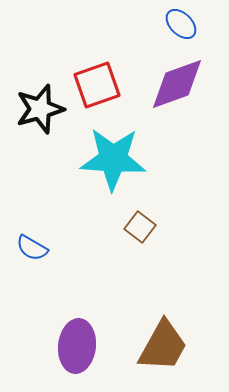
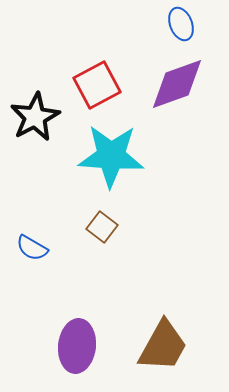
blue ellipse: rotated 24 degrees clockwise
red square: rotated 9 degrees counterclockwise
black star: moved 5 px left, 8 px down; rotated 12 degrees counterclockwise
cyan star: moved 2 px left, 3 px up
brown square: moved 38 px left
